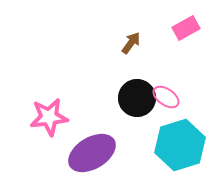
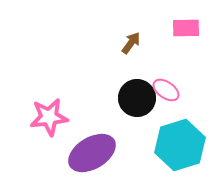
pink rectangle: rotated 28 degrees clockwise
pink ellipse: moved 7 px up
